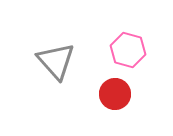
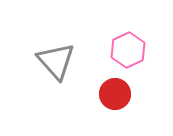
pink hexagon: rotated 20 degrees clockwise
